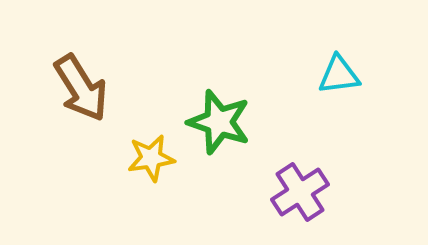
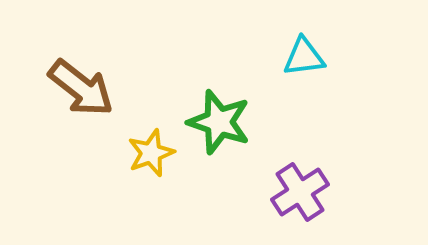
cyan triangle: moved 35 px left, 18 px up
brown arrow: rotated 20 degrees counterclockwise
yellow star: moved 5 px up; rotated 12 degrees counterclockwise
